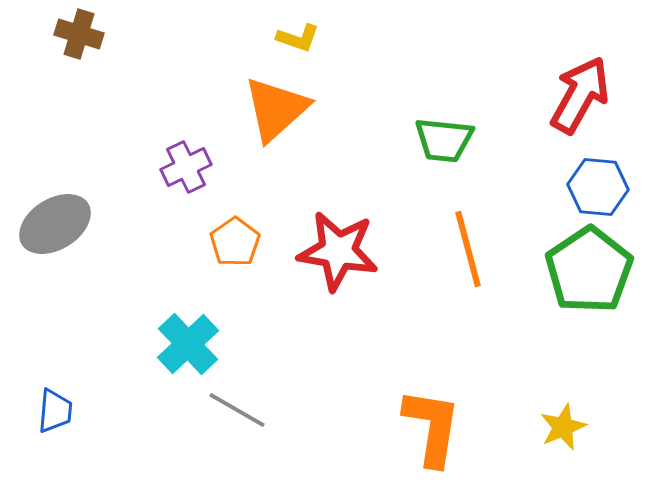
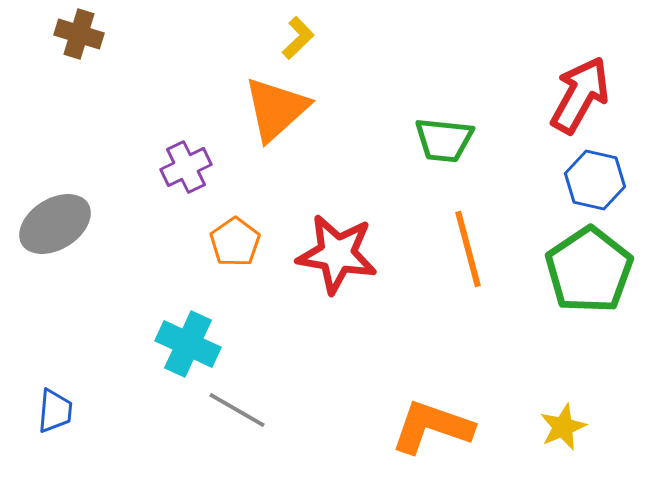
yellow L-shape: rotated 63 degrees counterclockwise
blue hexagon: moved 3 px left, 7 px up; rotated 8 degrees clockwise
red star: moved 1 px left, 3 px down
cyan cross: rotated 22 degrees counterclockwise
orange L-shape: rotated 80 degrees counterclockwise
